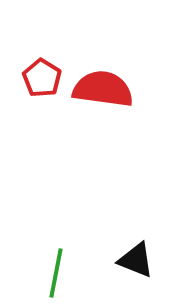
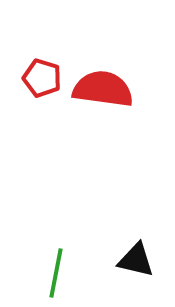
red pentagon: rotated 15 degrees counterclockwise
black triangle: rotated 9 degrees counterclockwise
